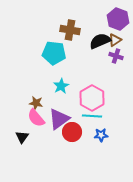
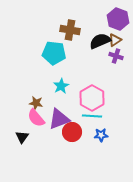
purple triangle: rotated 15 degrees clockwise
